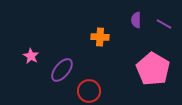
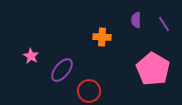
purple line: rotated 28 degrees clockwise
orange cross: moved 2 px right
